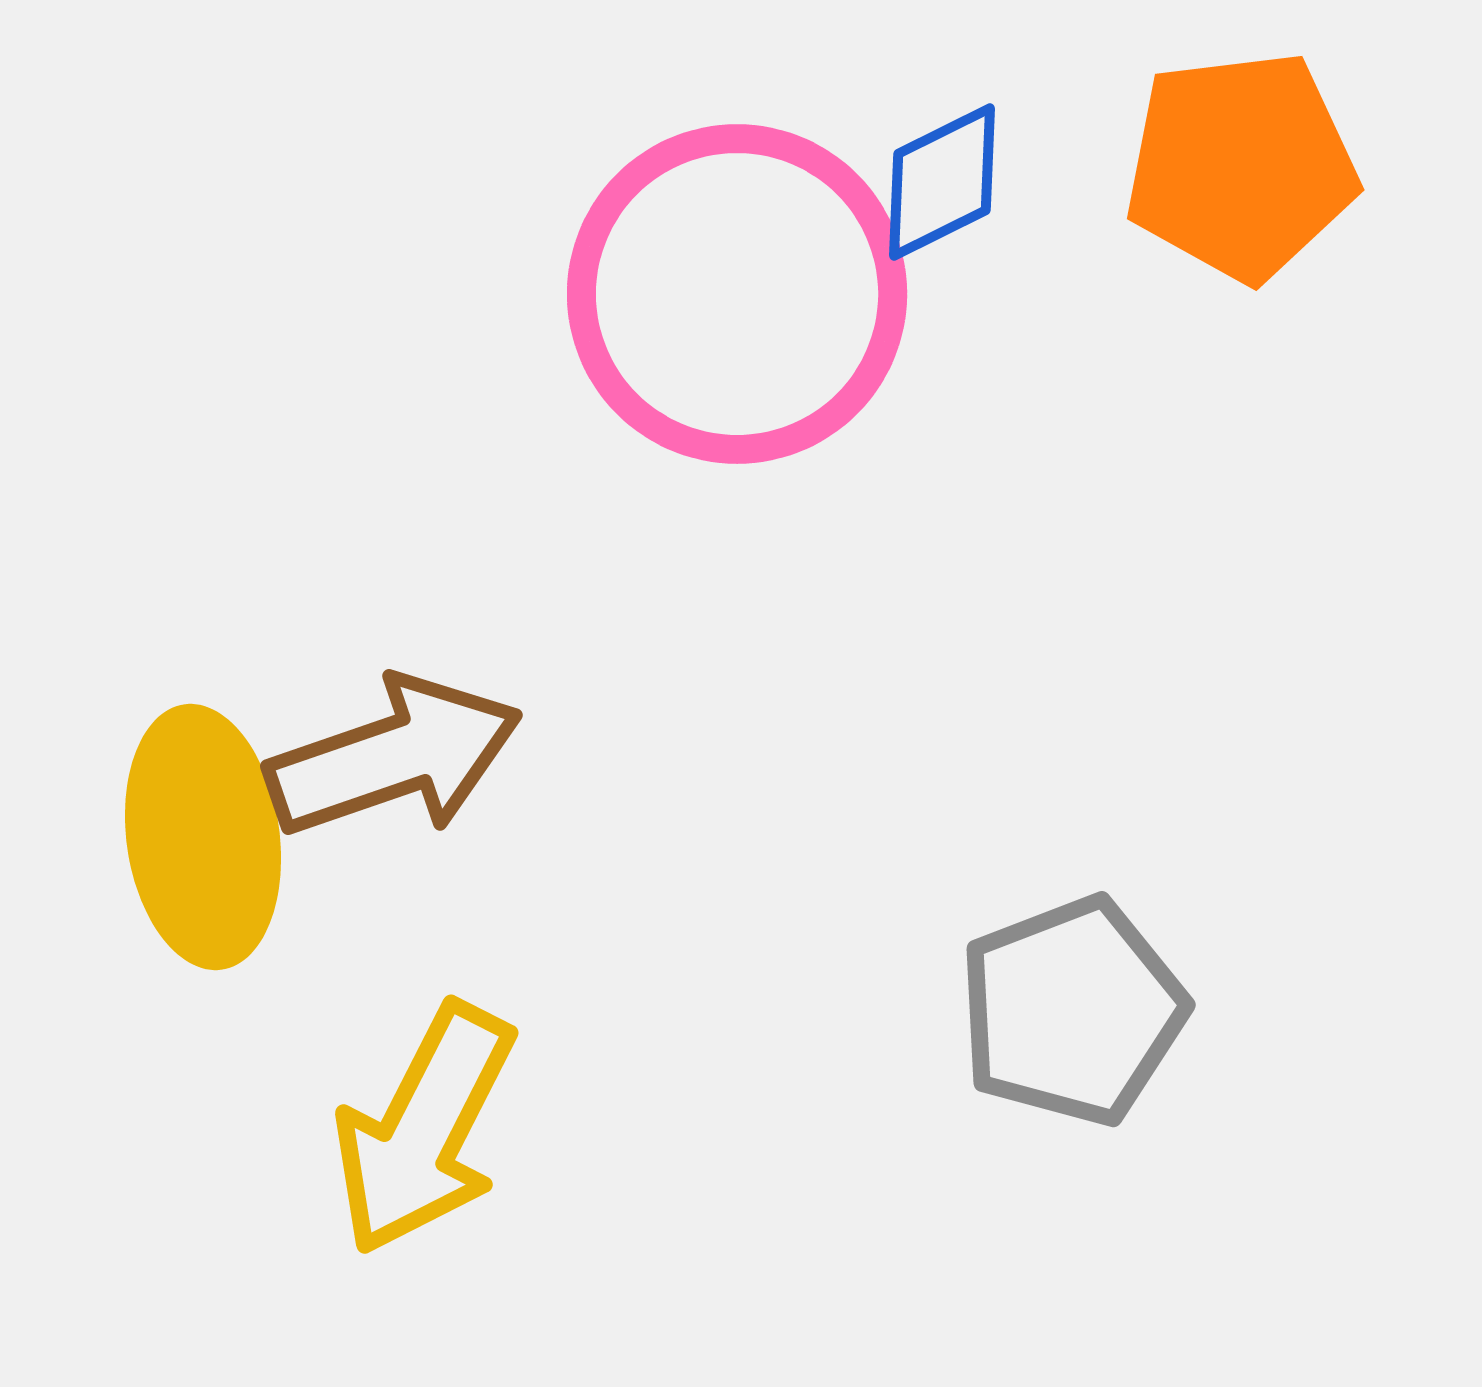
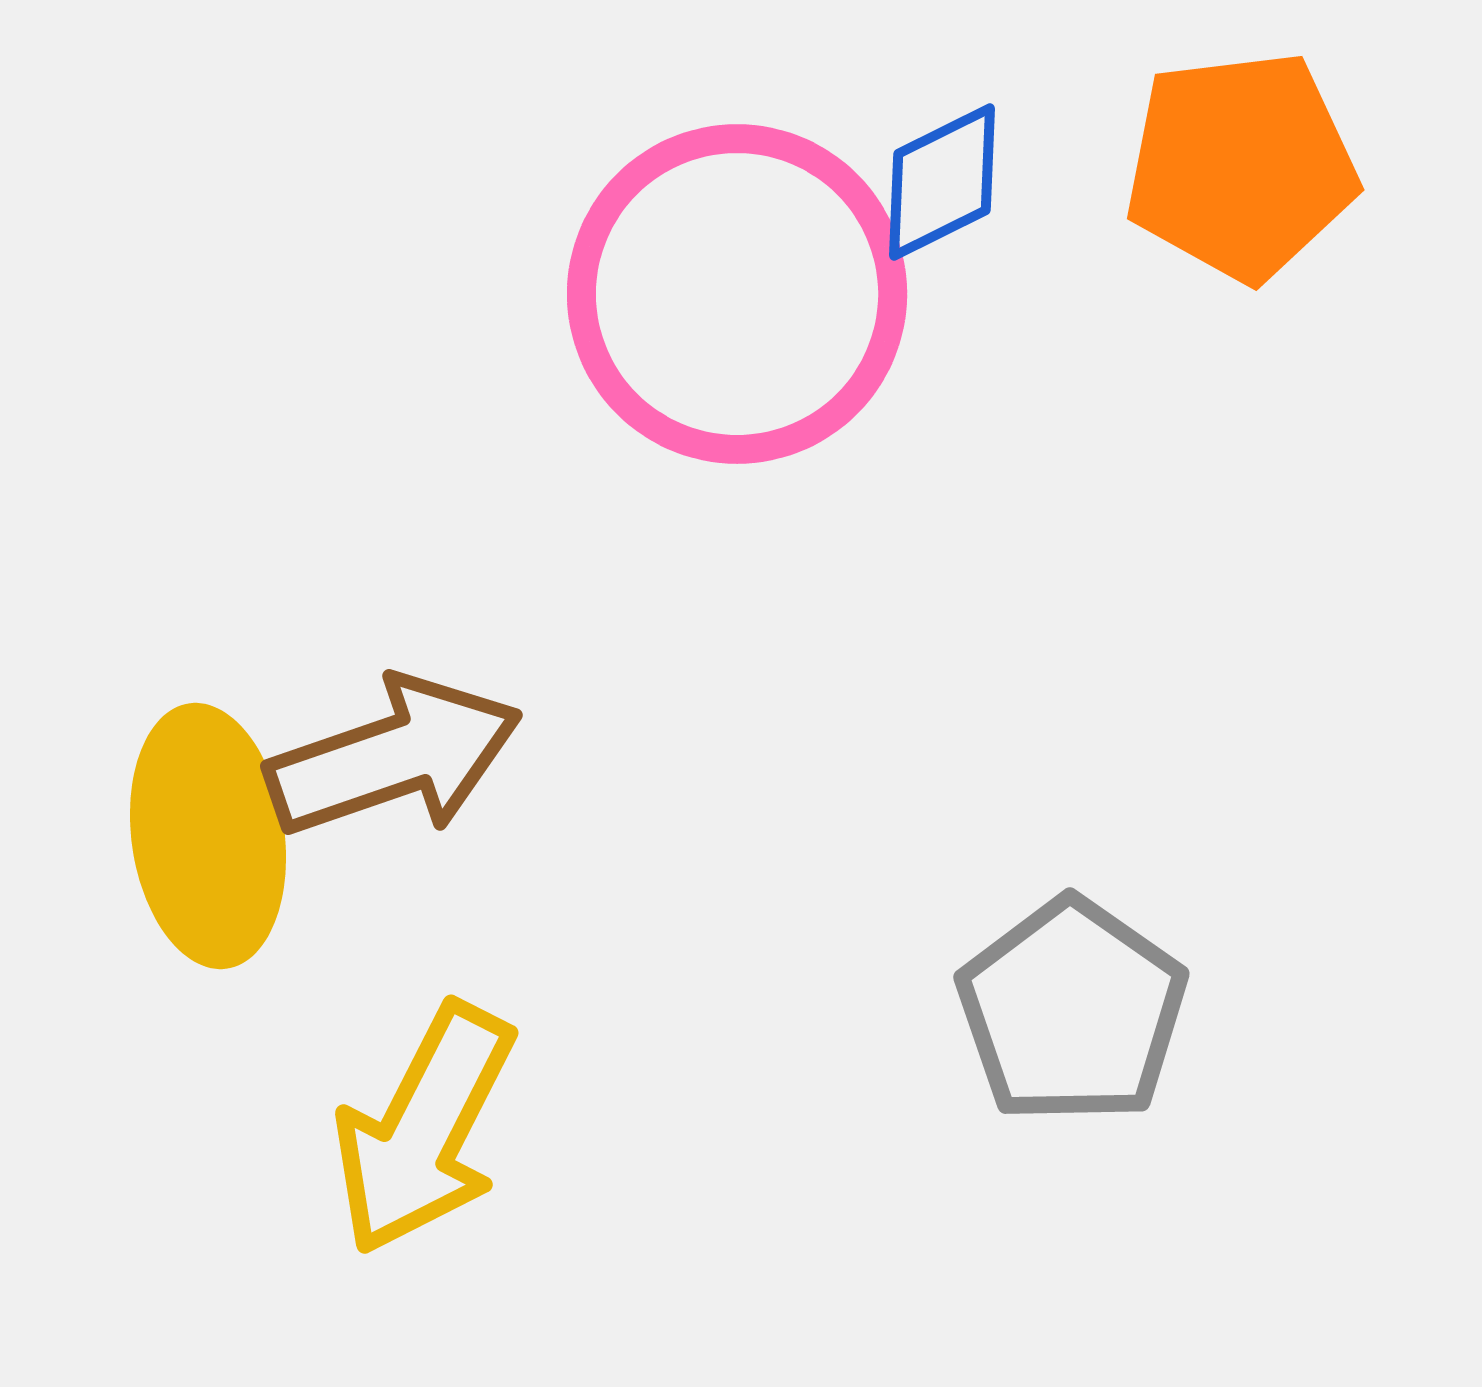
yellow ellipse: moved 5 px right, 1 px up
gray pentagon: rotated 16 degrees counterclockwise
